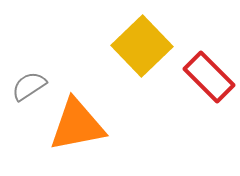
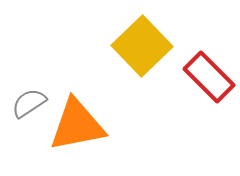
gray semicircle: moved 17 px down
